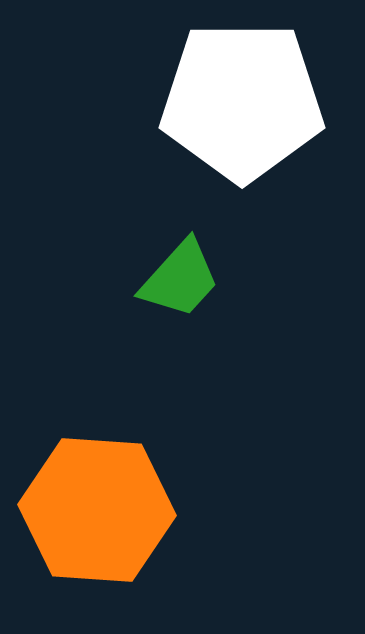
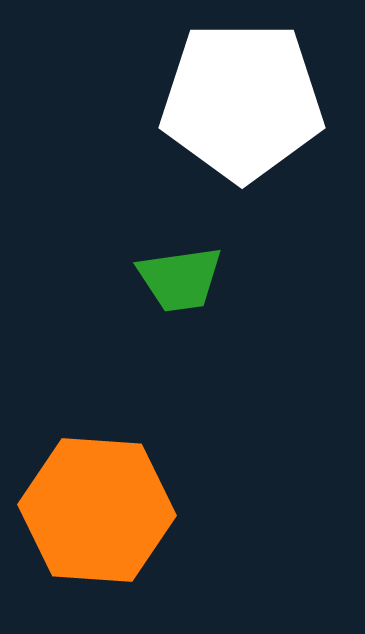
green trapezoid: rotated 40 degrees clockwise
